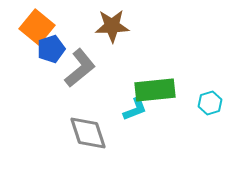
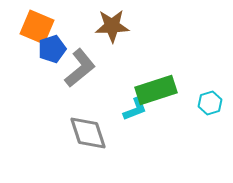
orange square: rotated 16 degrees counterclockwise
blue pentagon: moved 1 px right
green rectangle: moved 1 px right; rotated 12 degrees counterclockwise
